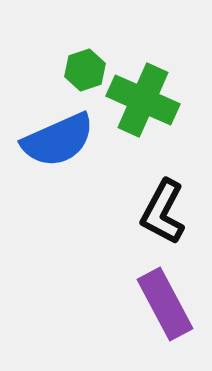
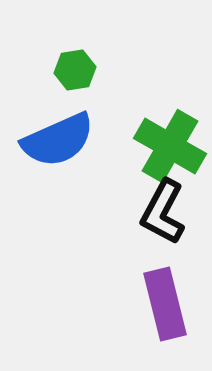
green hexagon: moved 10 px left; rotated 9 degrees clockwise
green cross: moved 27 px right, 46 px down; rotated 6 degrees clockwise
purple rectangle: rotated 14 degrees clockwise
